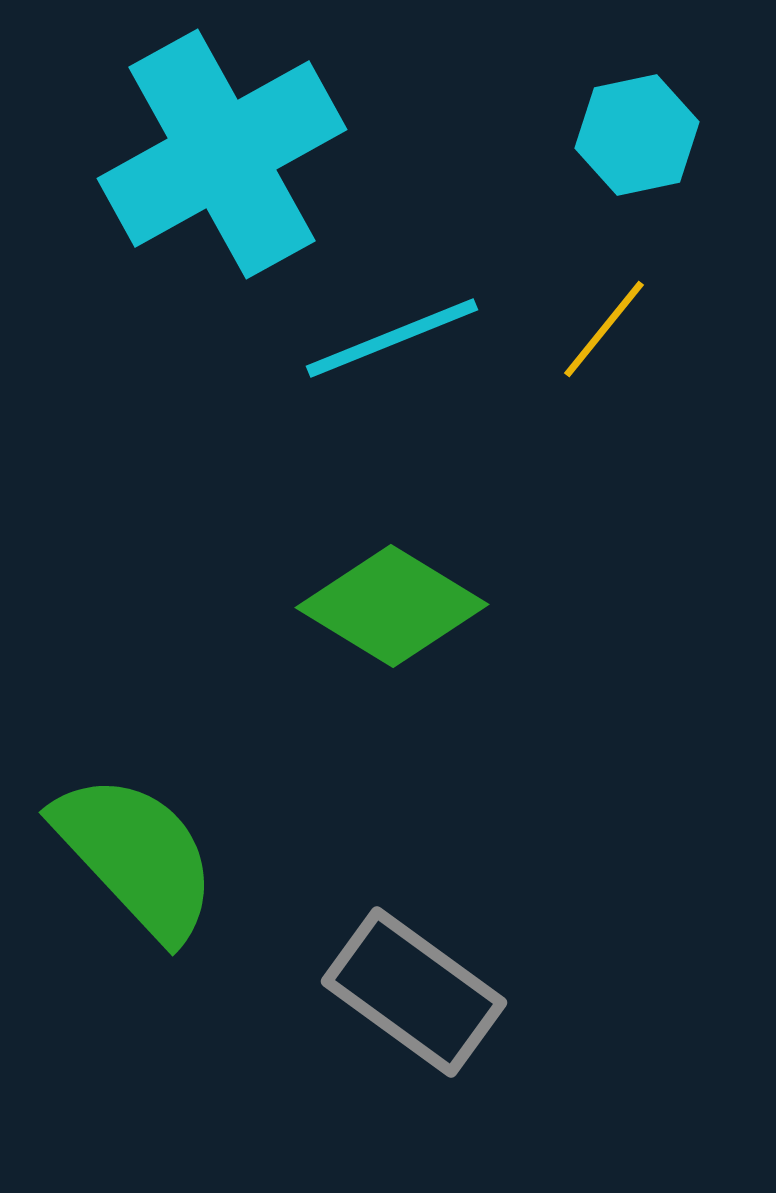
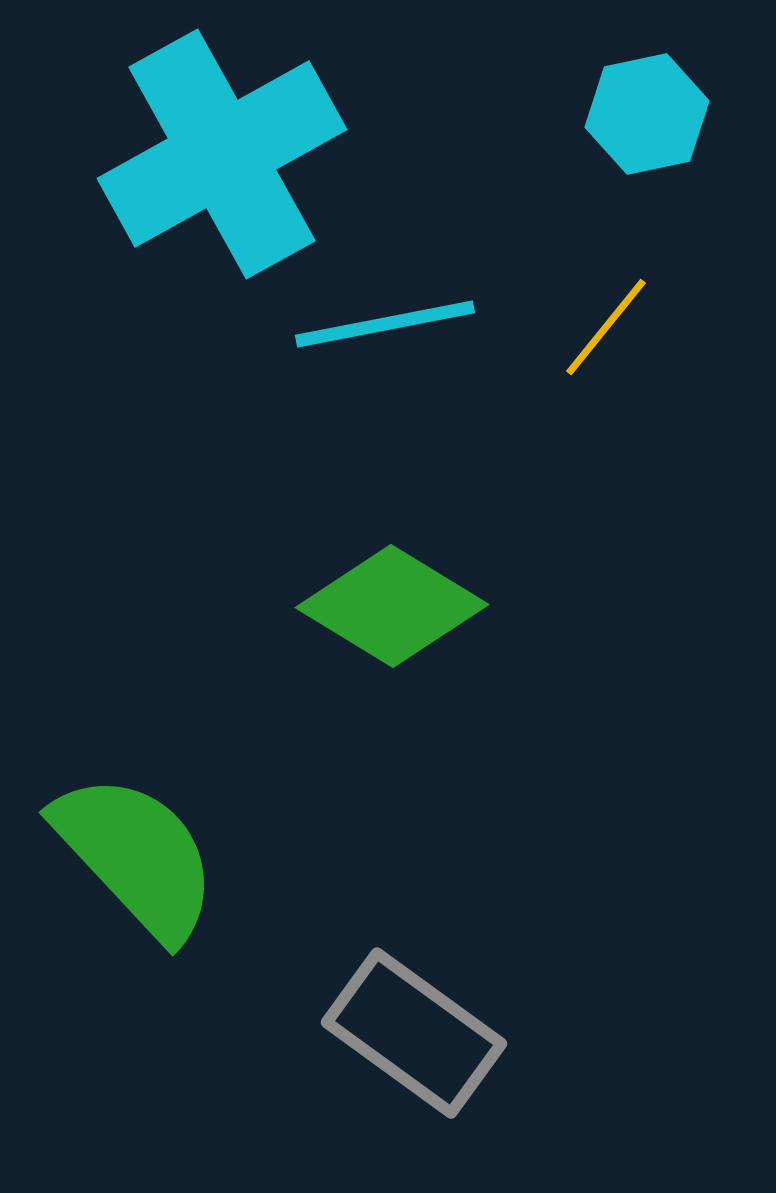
cyan hexagon: moved 10 px right, 21 px up
yellow line: moved 2 px right, 2 px up
cyan line: moved 7 px left, 14 px up; rotated 11 degrees clockwise
gray rectangle: moved 41 px down
